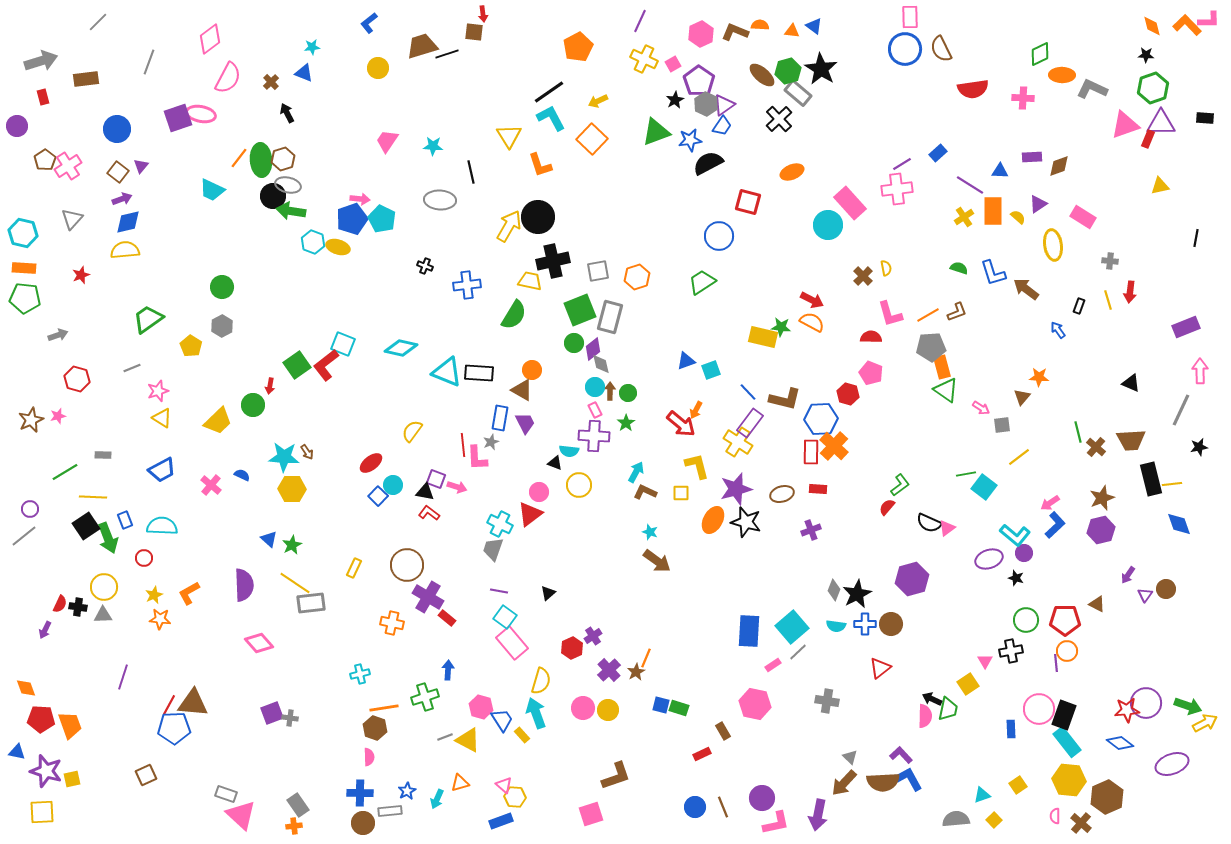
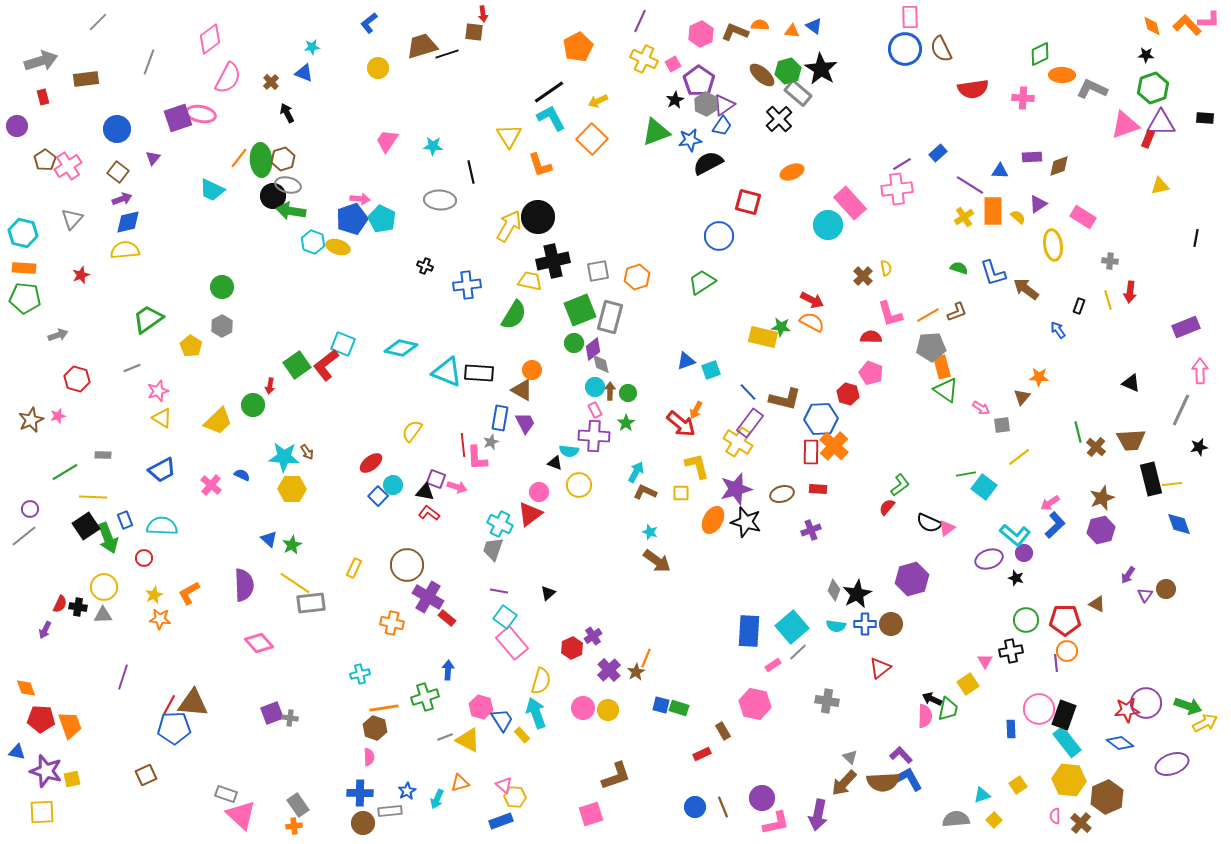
purple triangle at (141, 166): moved 12 px right, 8 px up
